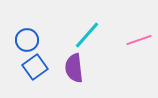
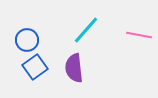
cyan line: moved 1 px left, 5 px up
pink line: moved 5 px up; rotated 30 degrees clockwise
